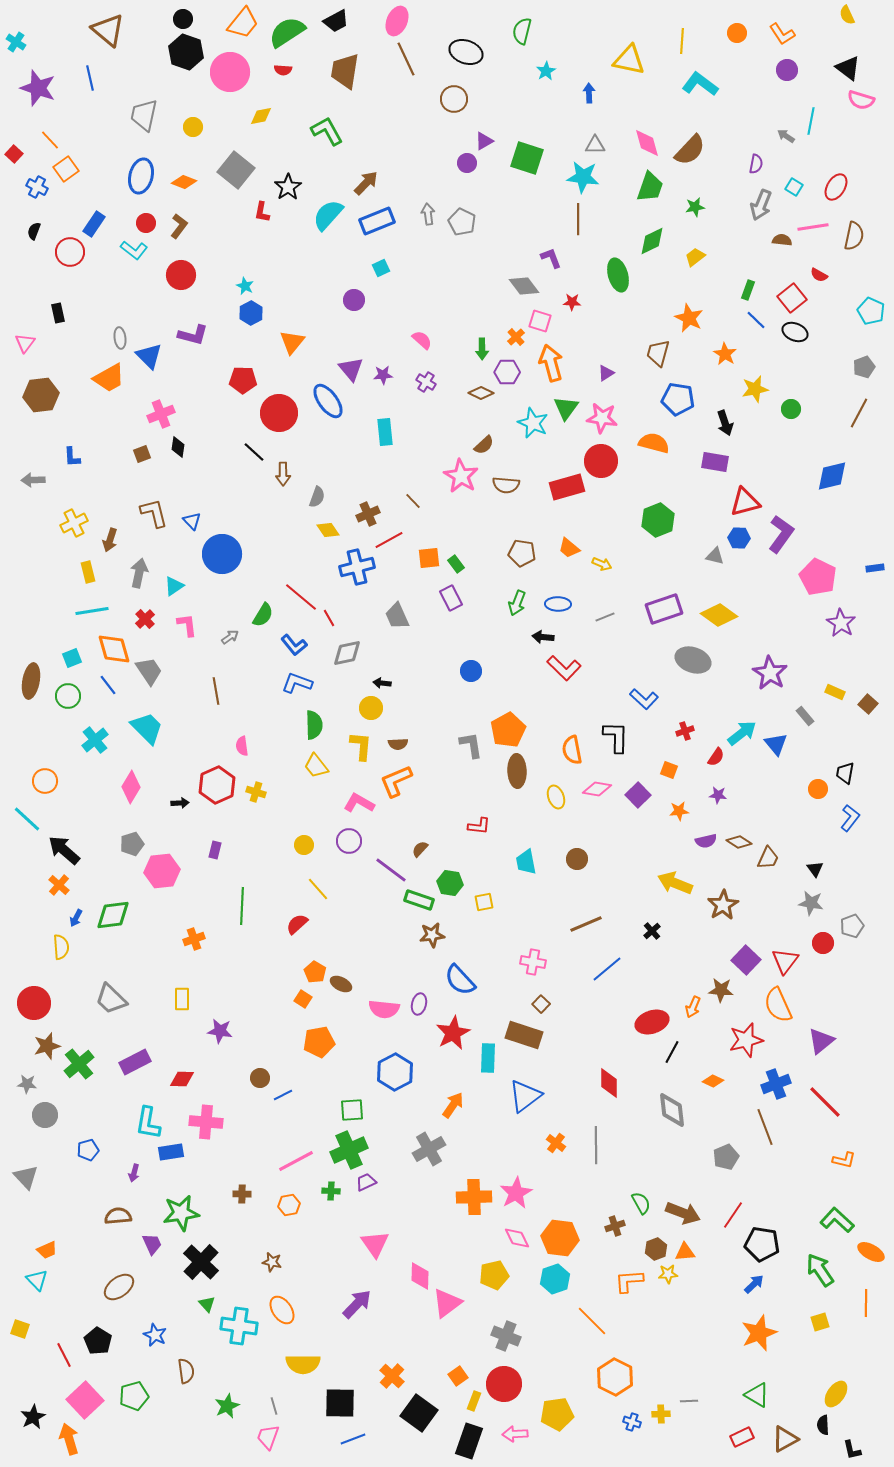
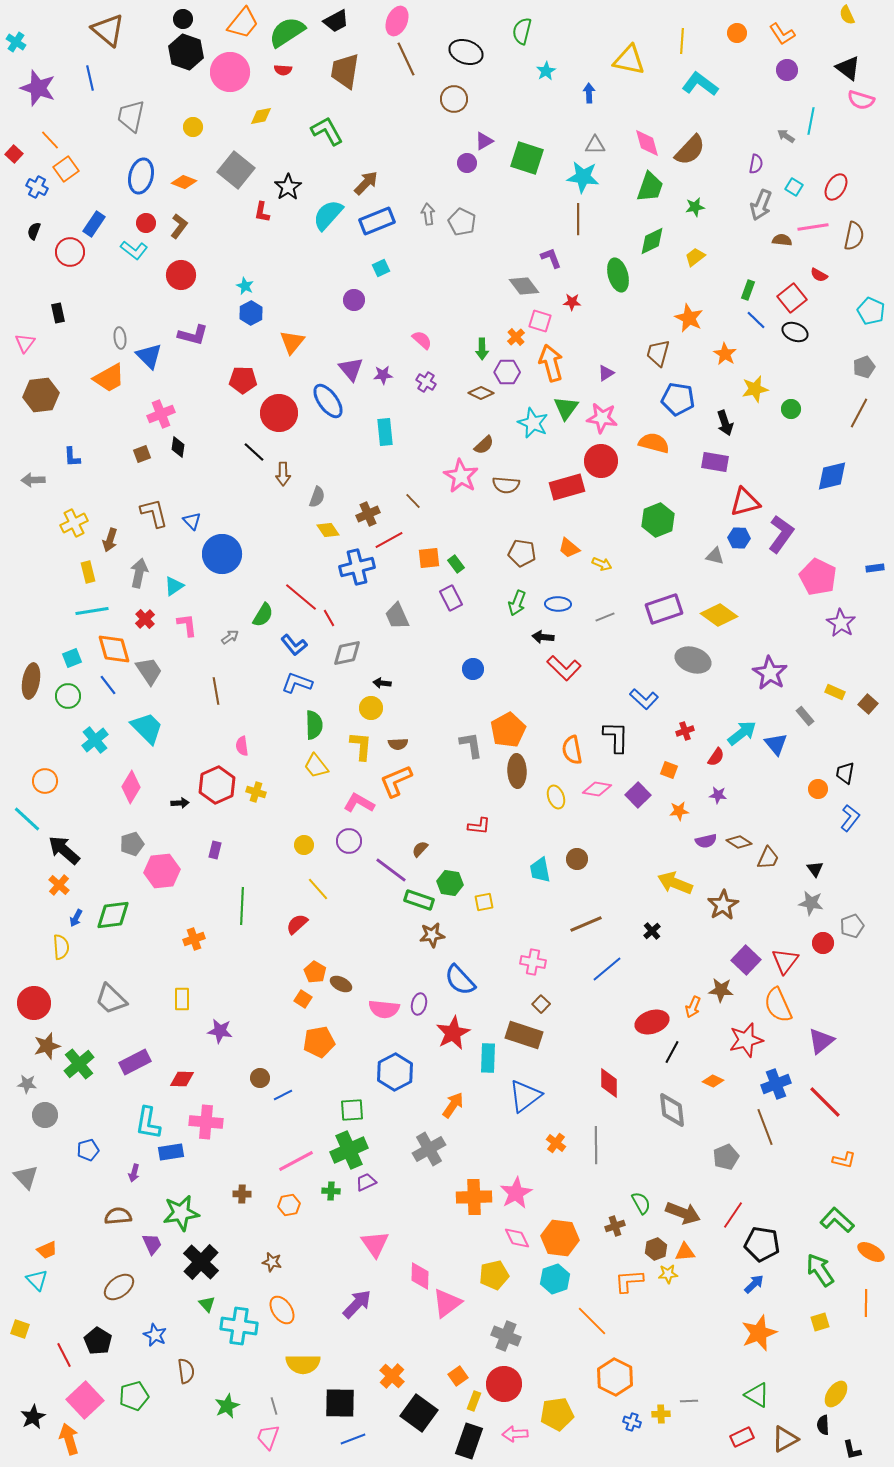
gray trapezoid at (144, 115): moved 13 px left, 1 px down
blue circle at (471, 671): moved 2 px right, 2 px up
cyan trapezoid at (526, 862): moved 14 px right, 8 px down
